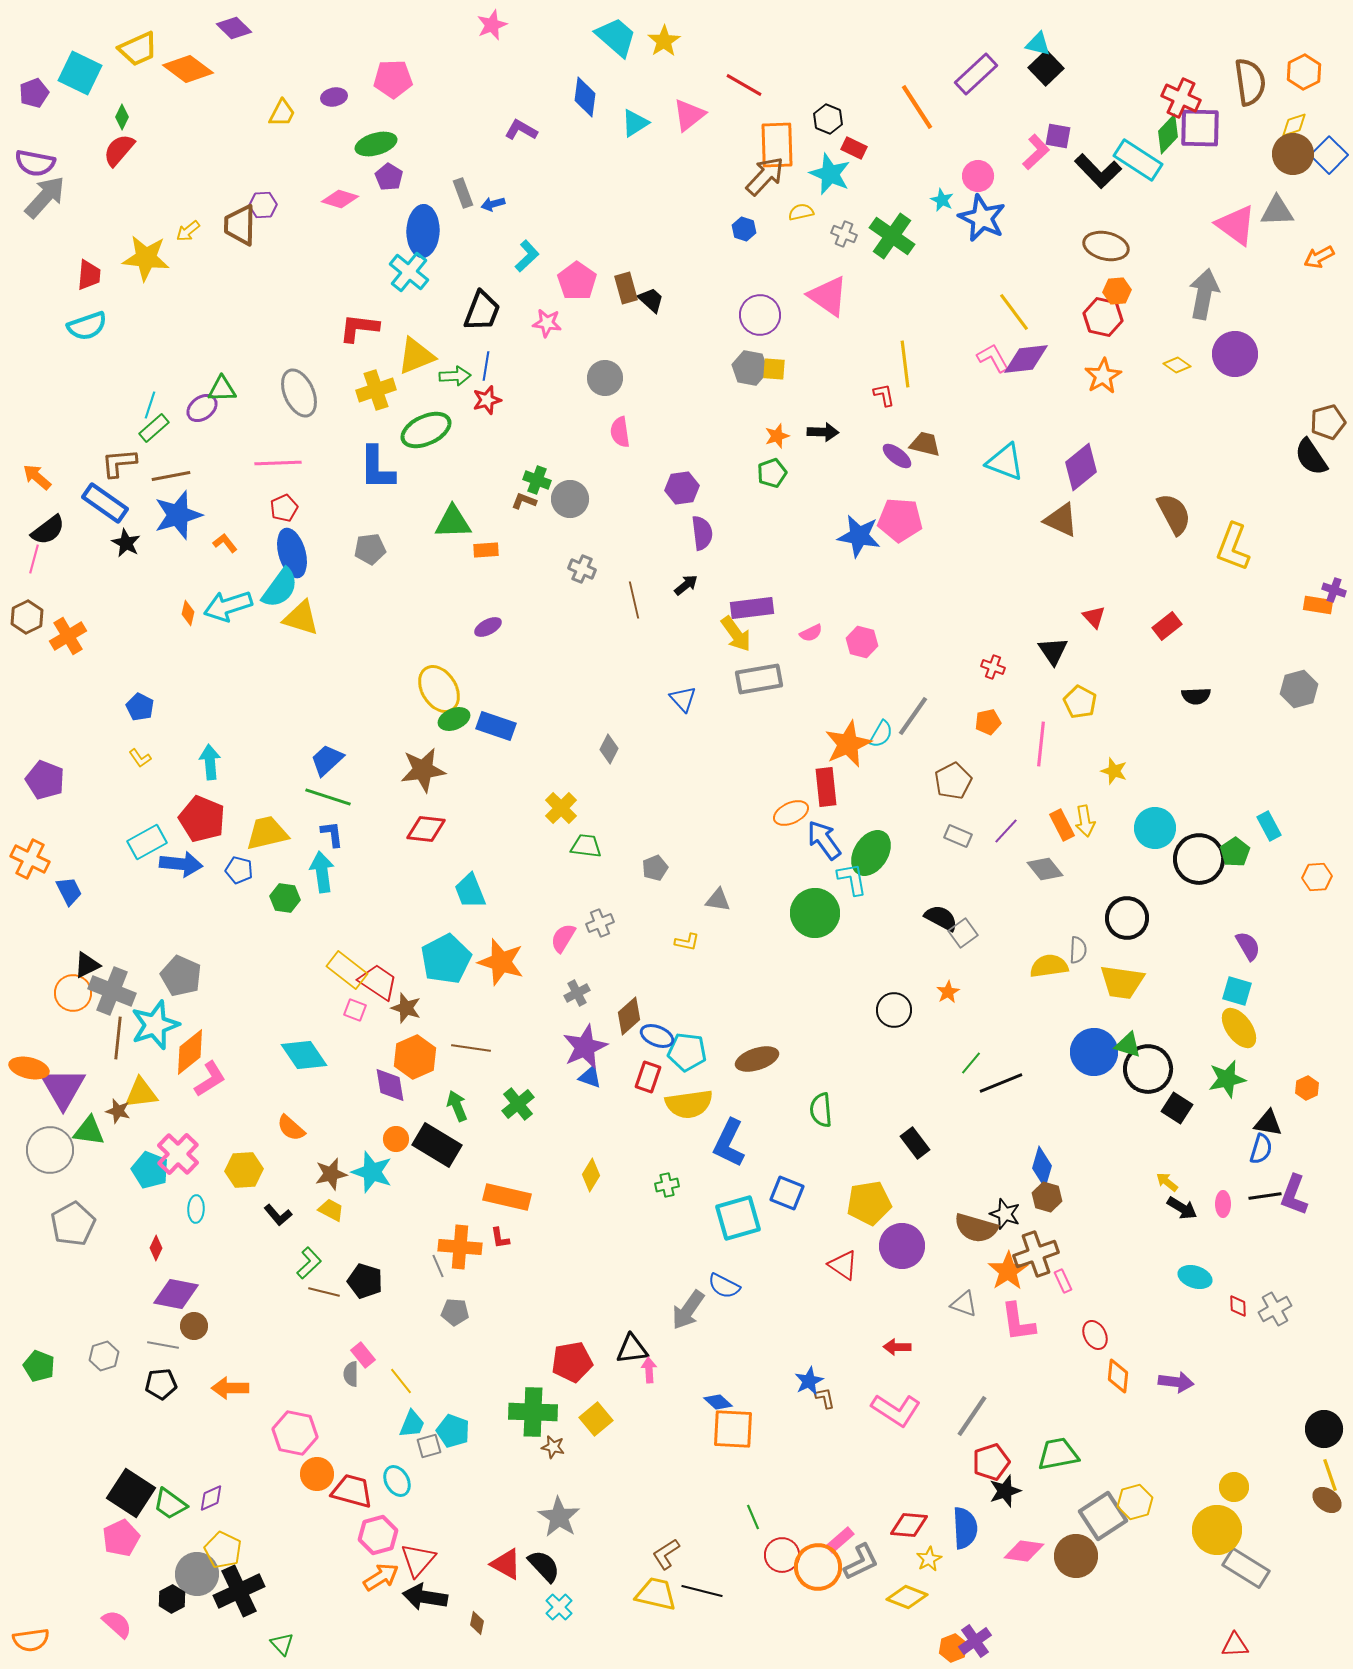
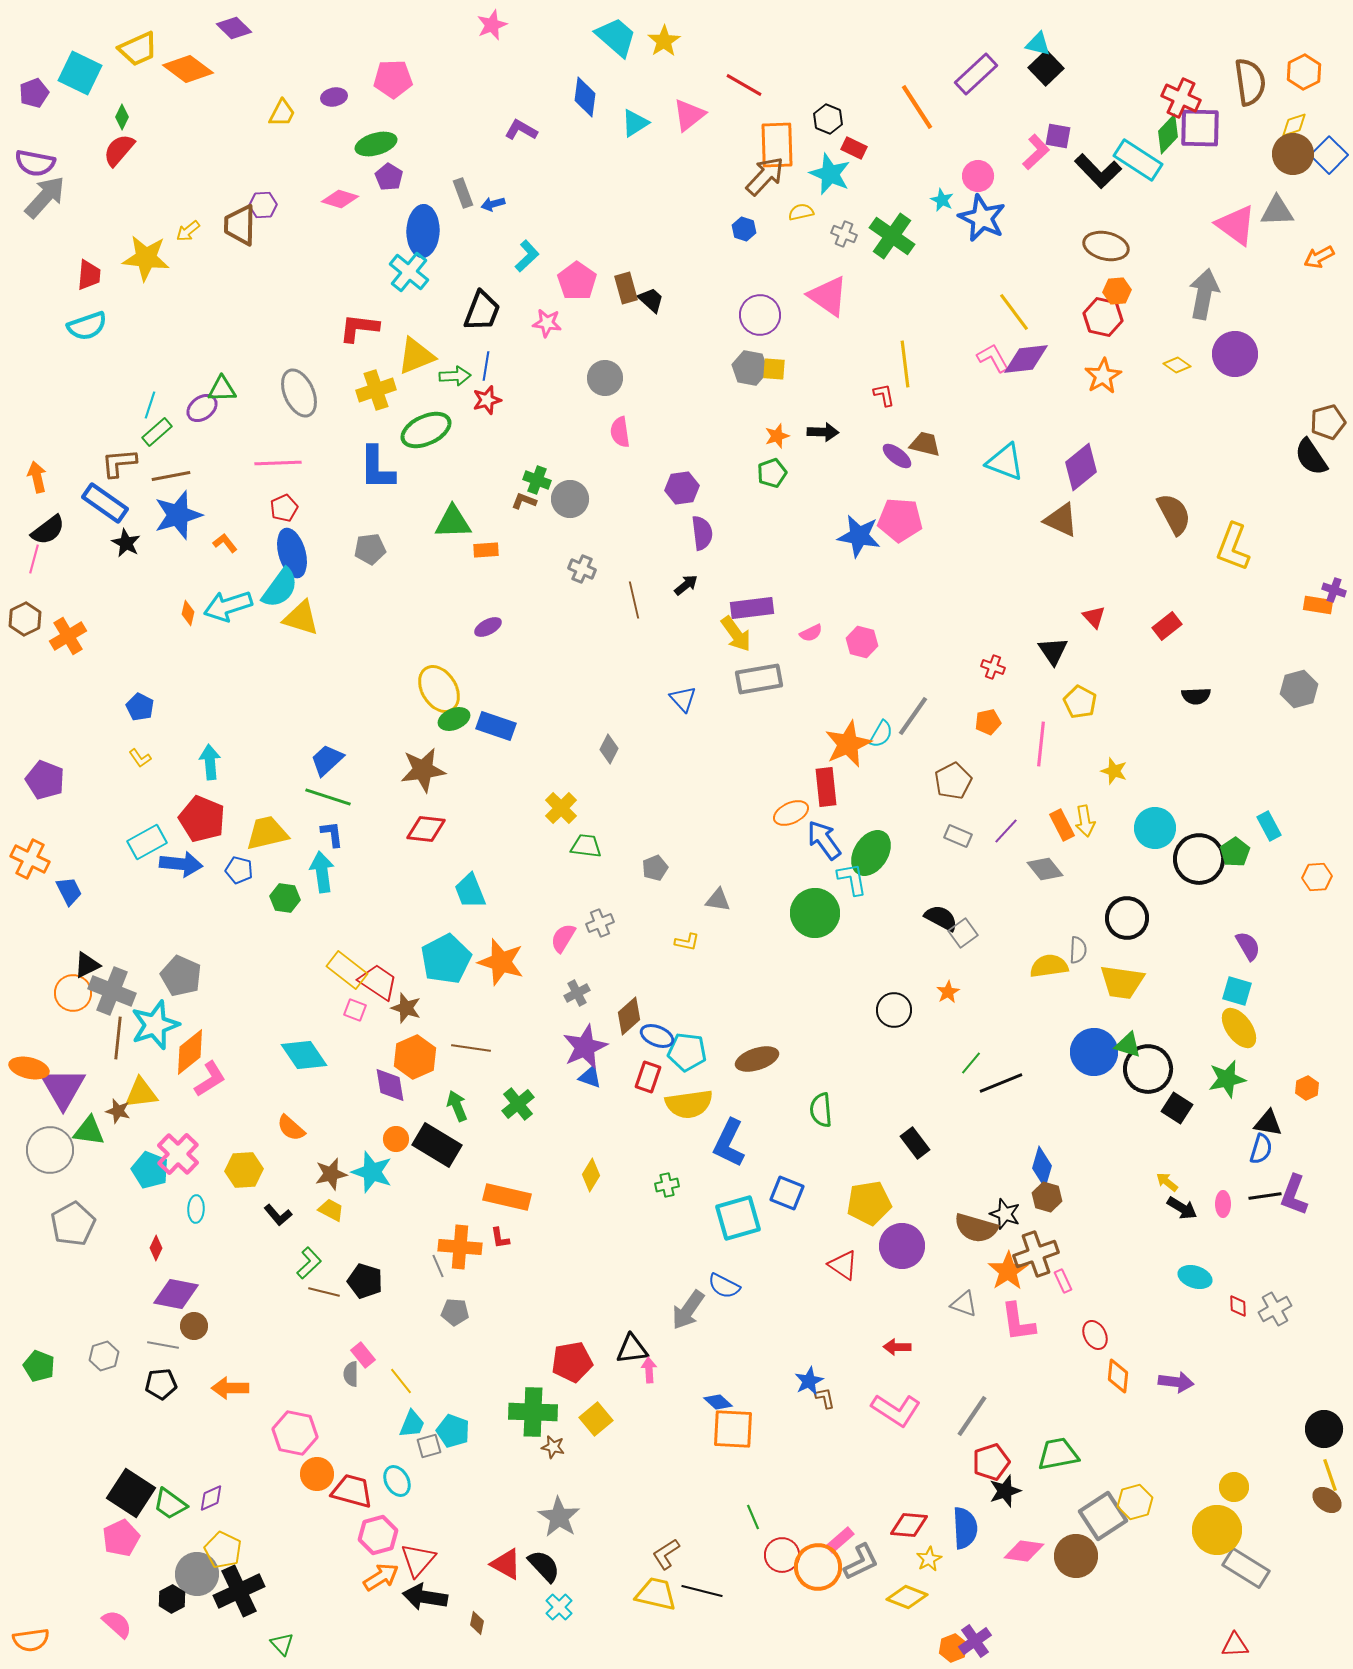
green rectangle at (154, 428): moved 3 px right, 4 px down
orange arrow at (37, 477): rotated 36 degrees clockwise
brown hexagon at (27, 617): moved 2 px left, 2 px down
